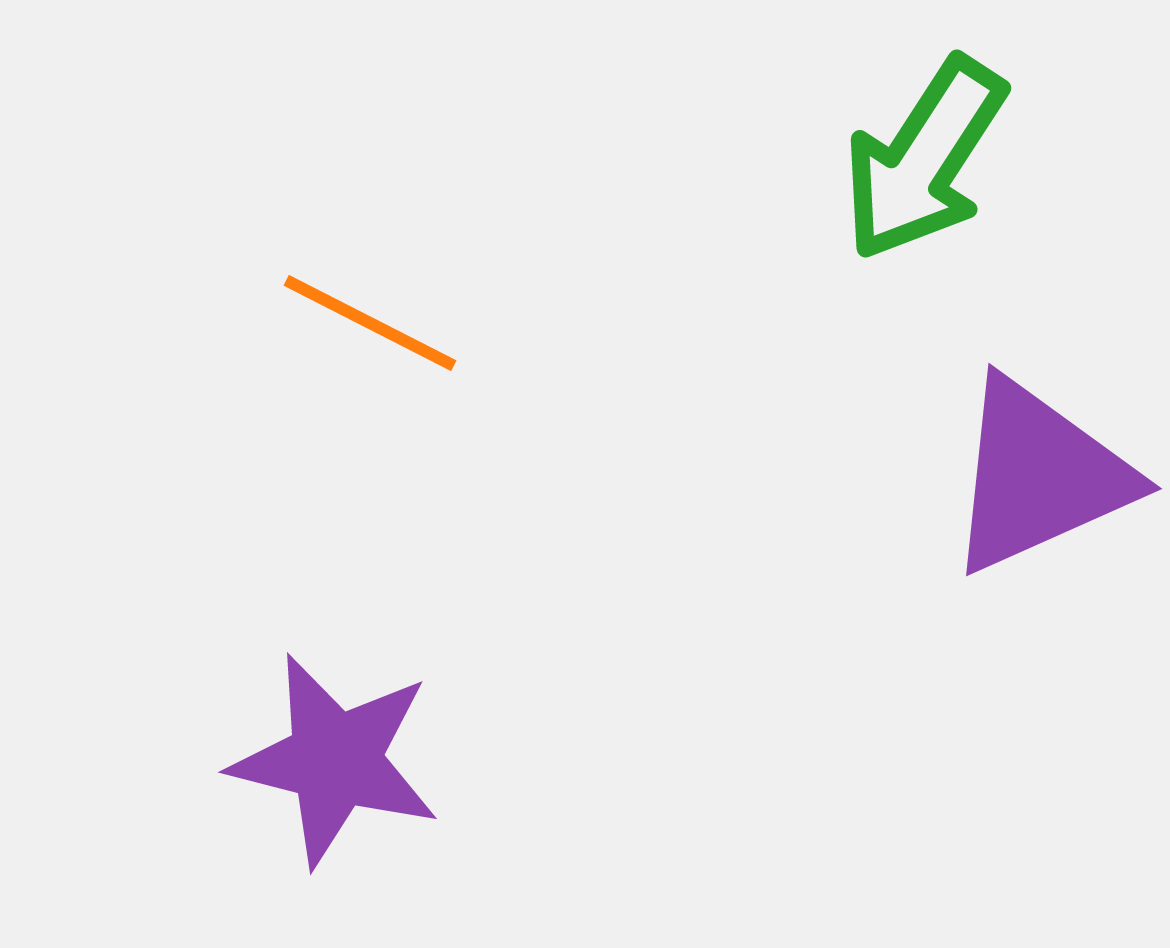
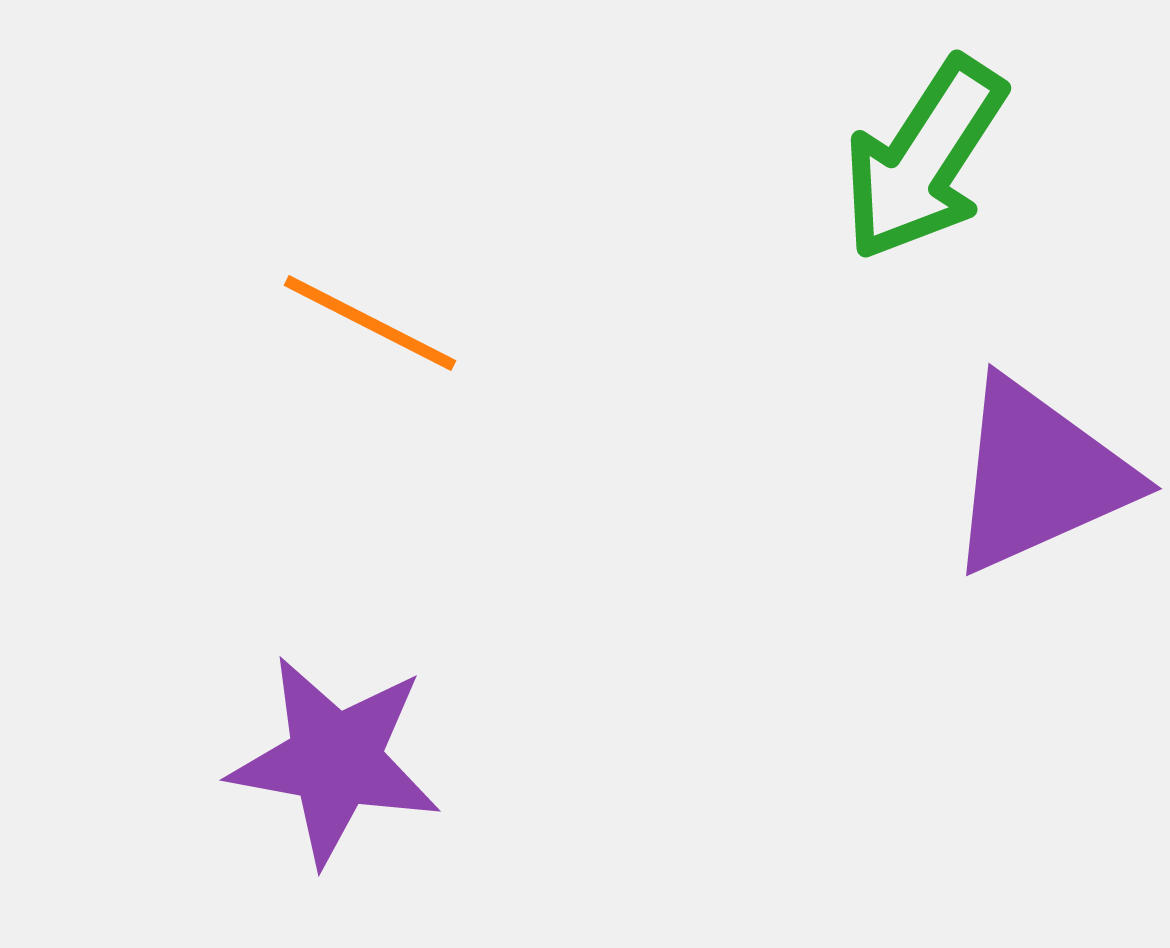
purple star: rotated 4 degrees counterclockwise
